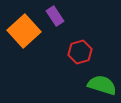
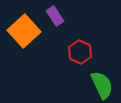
red hexagon: rotated 20 degrees counterclockwise
green semicircle: rotated 48 degrees clockwise
